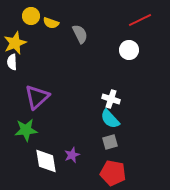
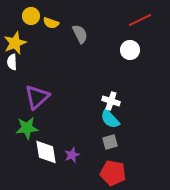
white circle: moved 1 px right
white cross: moved 2 px down
green star: moved 1 px right, 2 px up
white diamond: moved 9 px up
